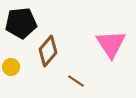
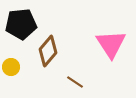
black pentagon: moved 1 px down
brown line: moved 1 px left, 1 px down
